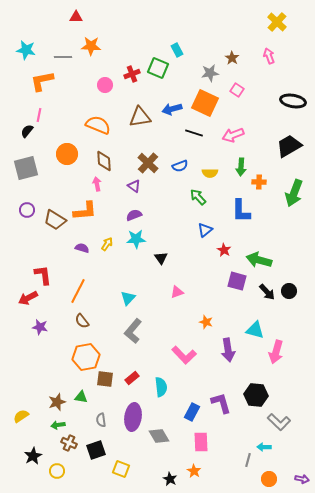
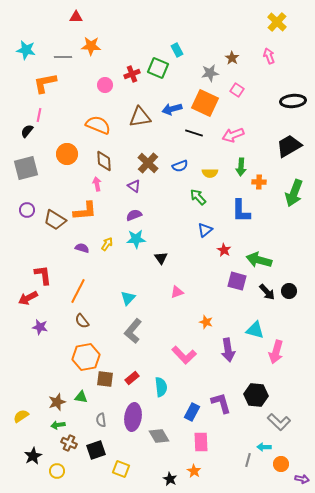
orange L-shape at (42, 81): moved 3 px right, 2 px down
black ellipse at (293, 101): rotated 15 degrees counterclockwise
orange circle at (269, 479): moved 12 px right, 15 px up
